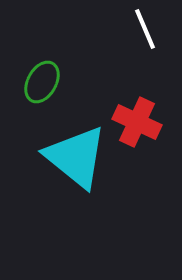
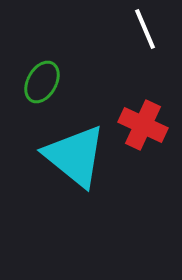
red cross: moved 6 px right, 3 px down
cyan triangle: moved 1 px left, 1 px up
